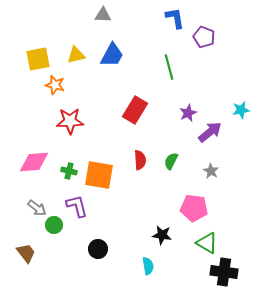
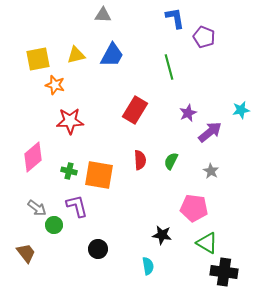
pink diamond: moved 1 px left, 5 px up; rotated 36 degrees counterclockwise
